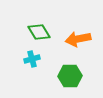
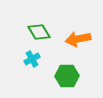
cyan cross: rotated 14 degrees counterclockwise
green hexagon: moved 3 px left
